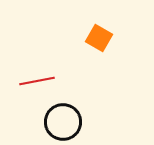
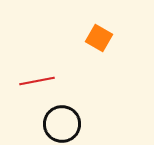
black circle: moved 1 px left, 2 px down
